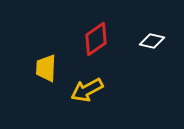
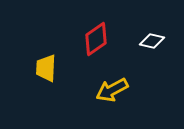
yellow arrow: moved 25 px right
